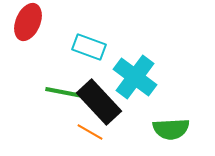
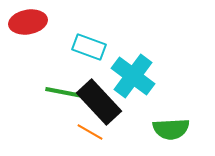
red ellipse: rotated 57 degrees clockwise
cyan cross: moved 2 px left, 1 px up
